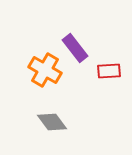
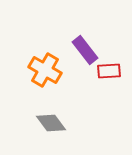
purple rectangle: moved 10 px right, 2 px down
gray diamond: moved 1 px left, 1 px down
